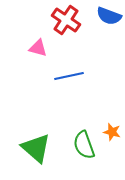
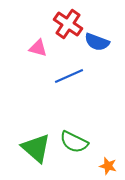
blue semicircle: moved 12 px left, 26 px down
red cross: moved 2 px right, 4 px down
blue line: rotated 12 degrees counterclockwise
orange star: moved 4 px left, 34 px down
green semicircle: moved 10 px left, 3 px up; rotated 44 degrees counterclockwise
